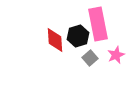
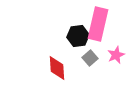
pink rectangle: rotated 24 degrees clockwise
black hexagon: rotated 10 degrees clockwise
red diamond: moved 2 px right, 28 px down
